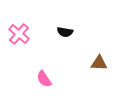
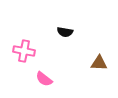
pink cross: moved 5 px right, 17 px down; rotated 30 degrees counterclockwise
pink semicircle: rotated 18 degrees counterclockwise
